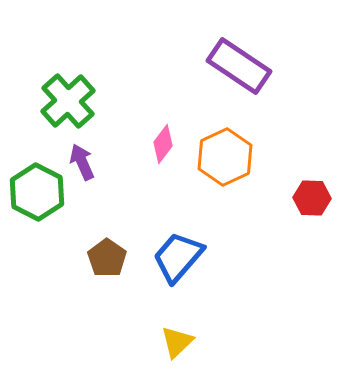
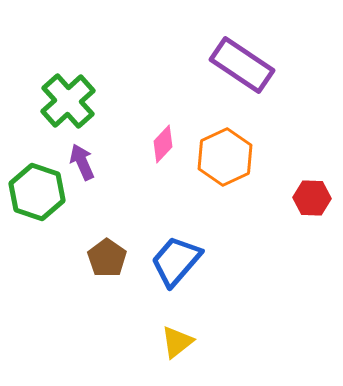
purple rectangle: moved 3 px right, 1 px up
pink diamond: rotated 6 degrees clockwise
green hexagon: rotated 8 degrees counterclockwise
blue trapezoid: moved 2 px left, 4 px down
yellow triangle: rotated 6 degrees clockwise
